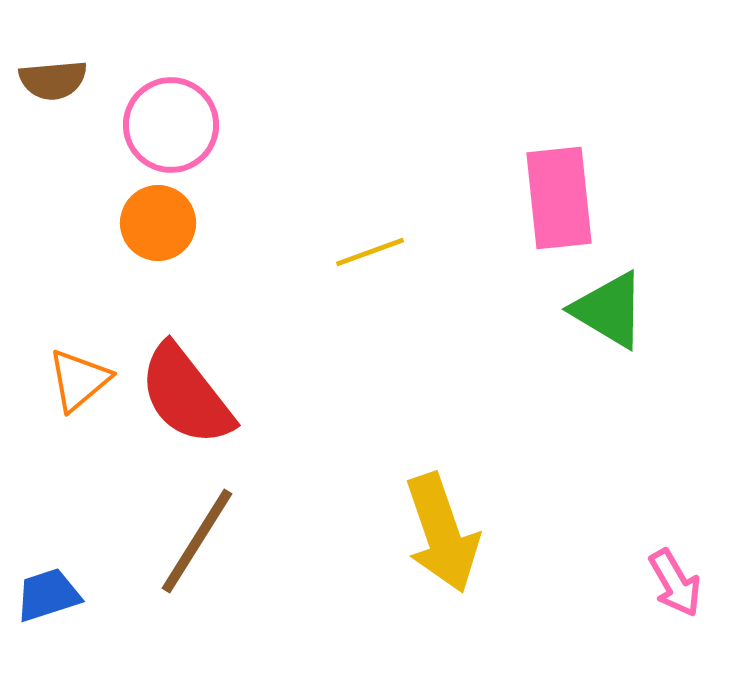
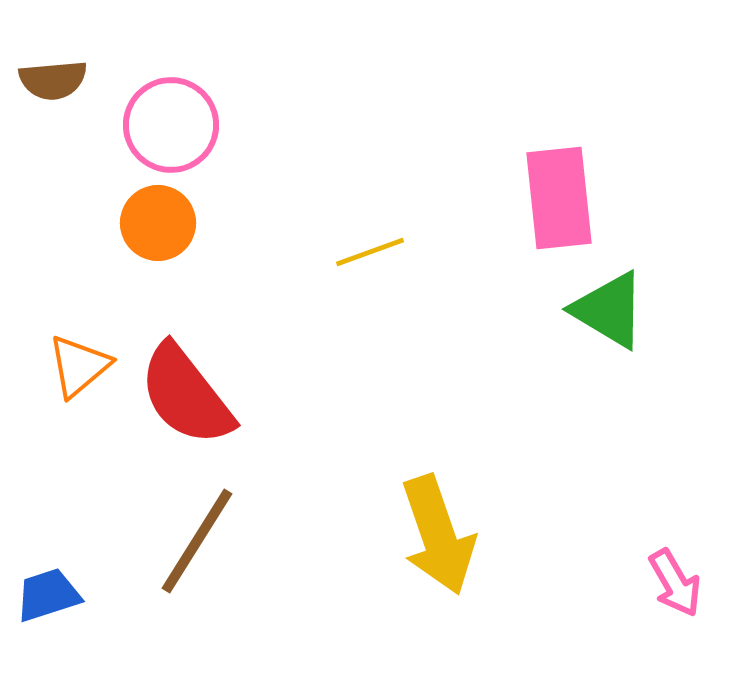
orange triangle: moved 14 px up
yellow arrow: moved 4 px left, 2 px down
